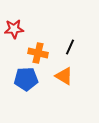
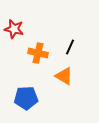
red star: rotated 18 degrees clockwise
blue pentagon: moved 19 px down
